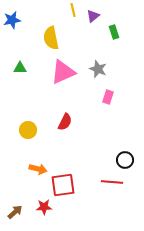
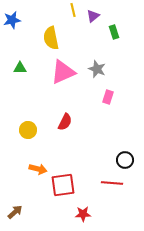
gray star: moved 1 px left
red line: moved 1 px down
red star: moved 39 px right, 7 px down
